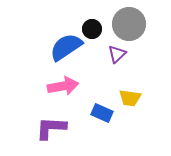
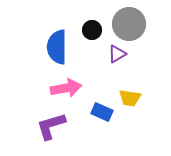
black circle: moved 1 px down
blue semicircle: moved 9 px left; rotated 56 degrees counterclockwise
purple triangle: rotated 12 degrees clockwise
pink arrow: moved 3 px right, 2 px down
blue rectangle: moved 1 px up
purple L-shape: moved 2 px up; rotated 20 degrees counterclockwise
